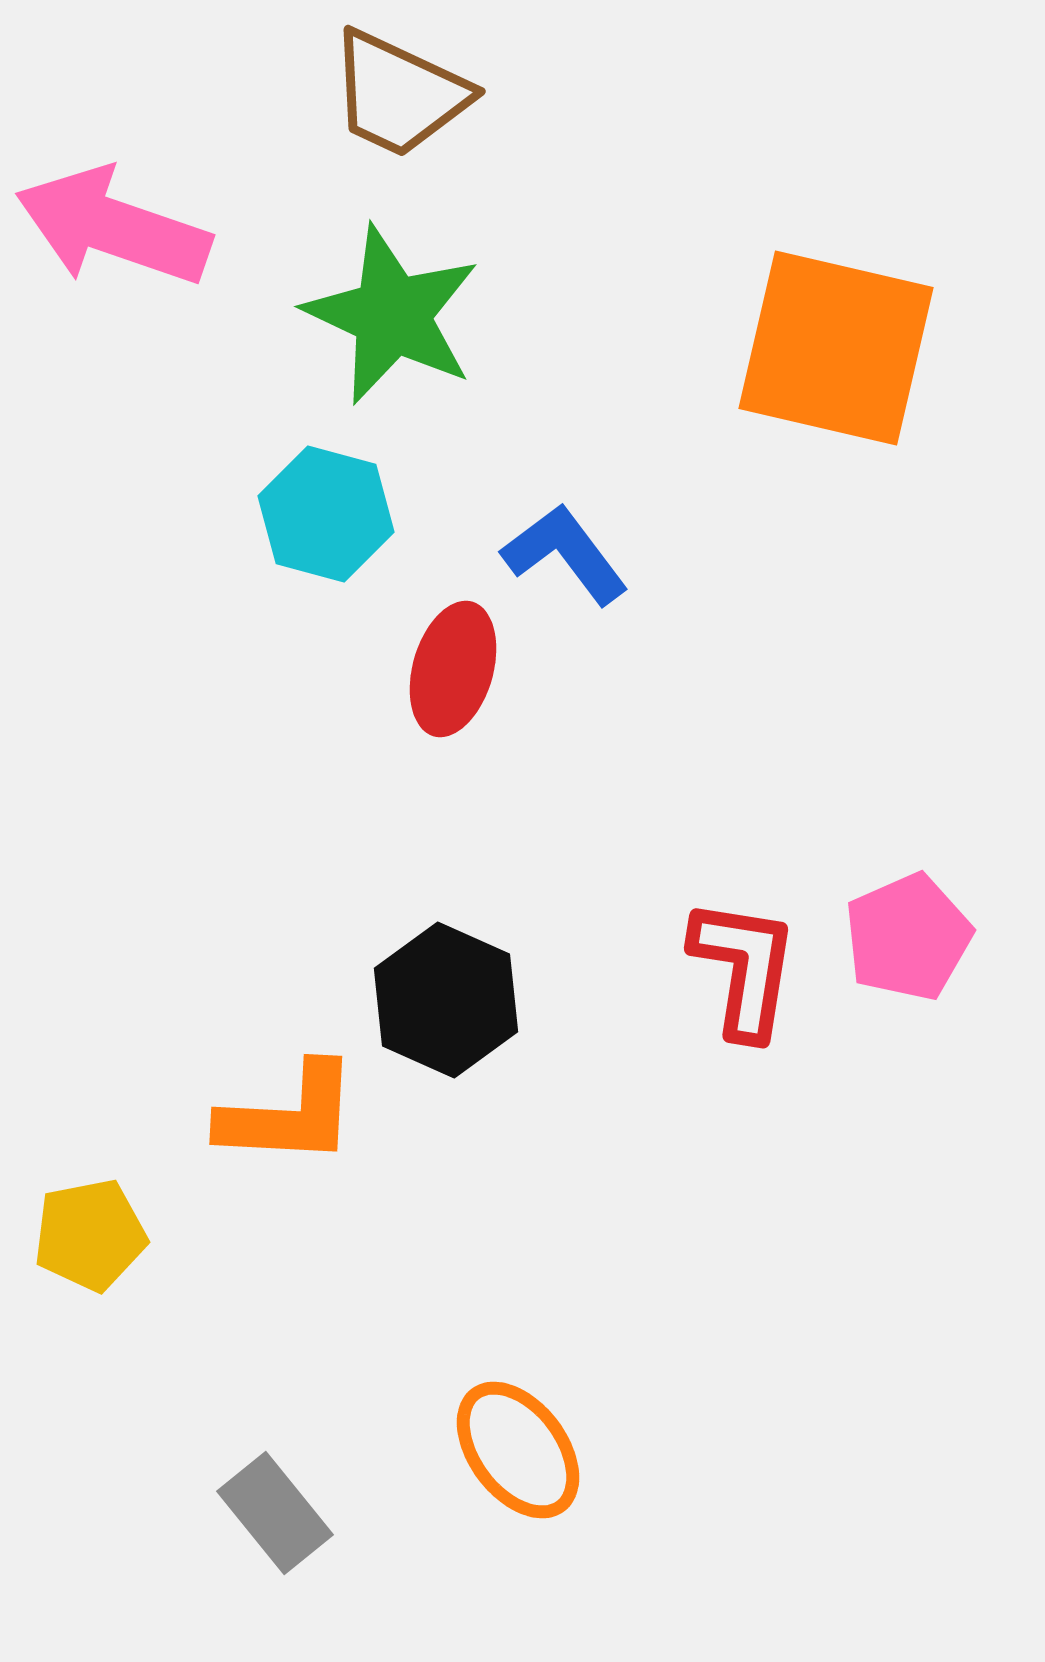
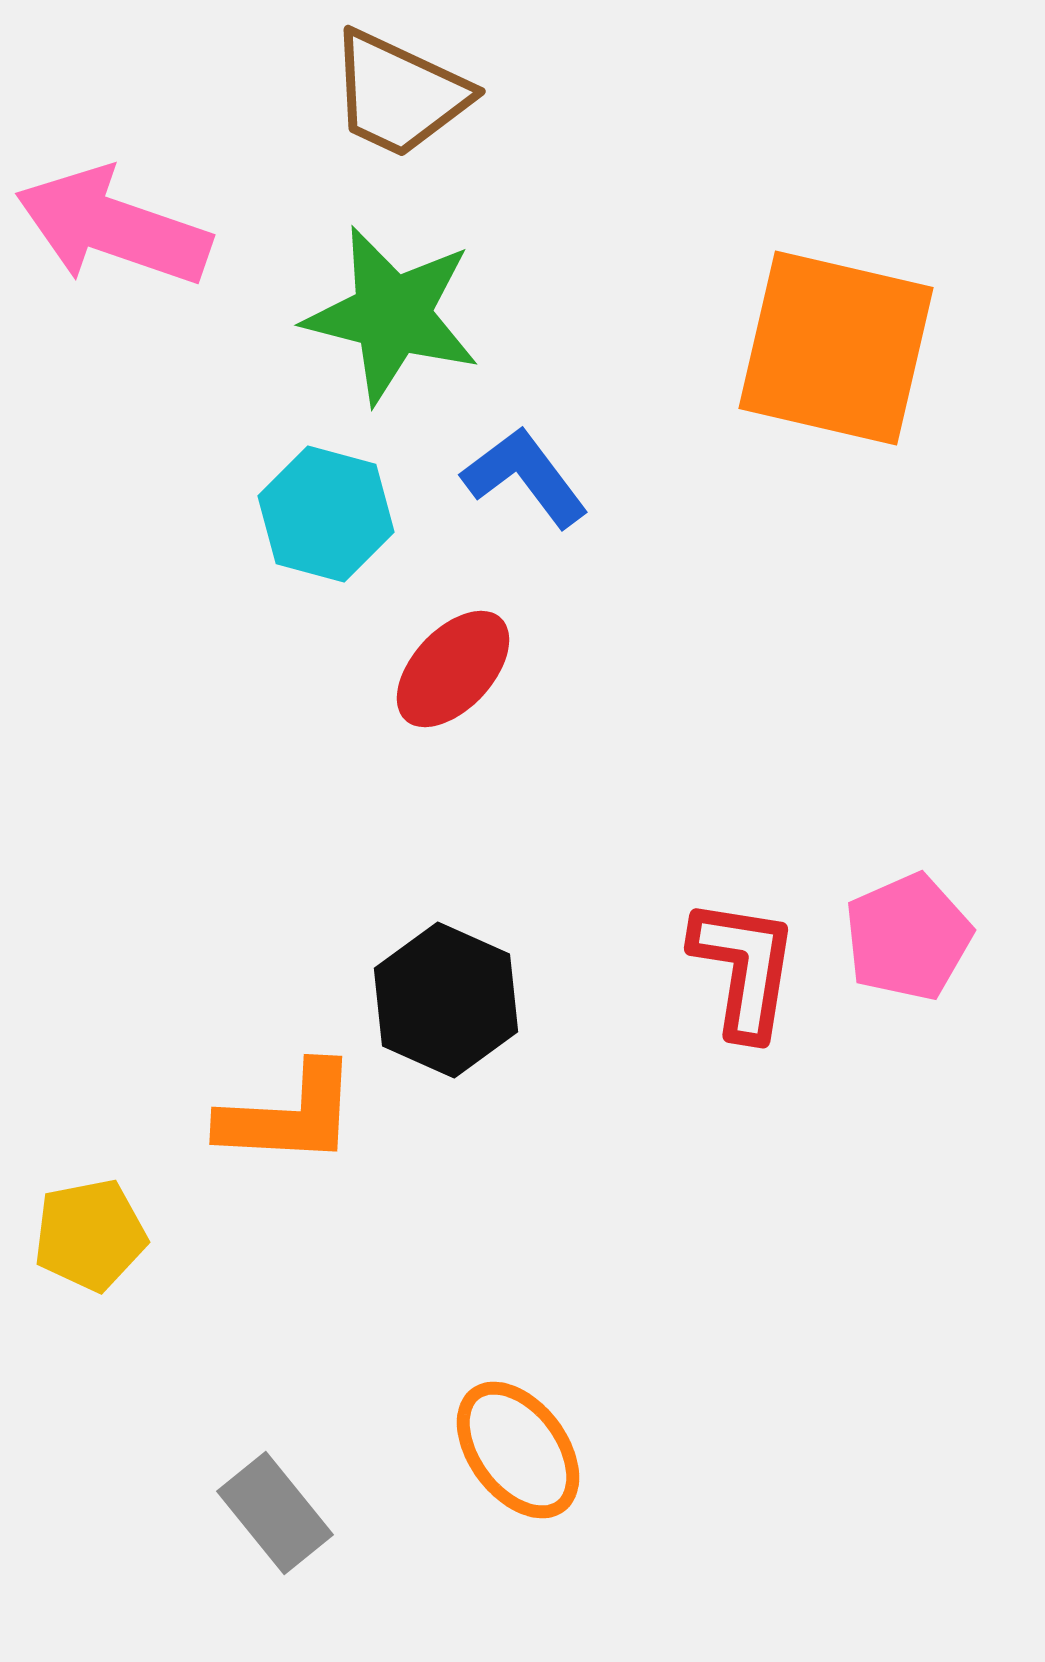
green star: rotated 11 degrees counterclockwise
blue L-shape: moved 40 px left, 77 px up
red ellipse: rotated 27 degrees clockwise
